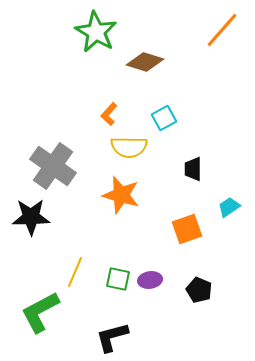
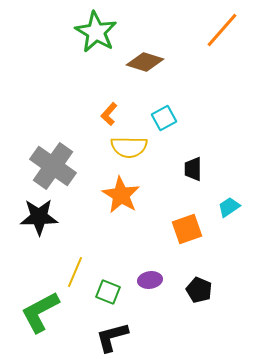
orange star: rotated 15 degrees clockwise
black star: moved 8 px right
green square: moved 10 px left, 13 px down; rotated 10 degrees clockwise
